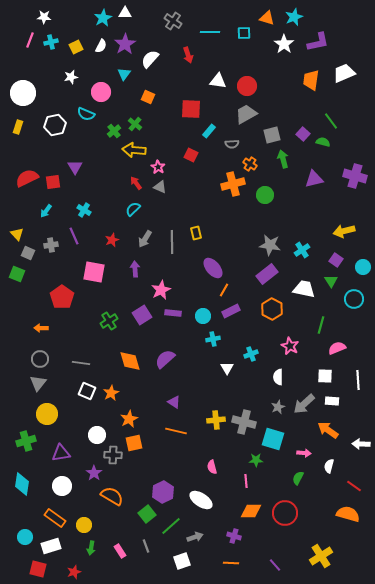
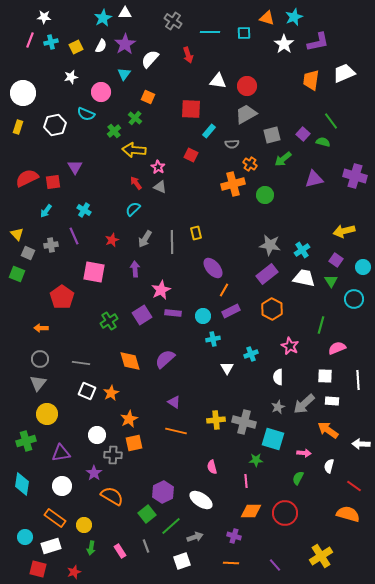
green cross at (135, 124): moved 6 px up
green arrow at (283, 159): rotated 114 degrees counterclockwise
white trapezoid at (304, 289): moved 11 px up
